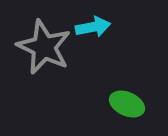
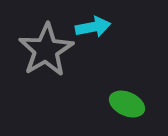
gray star: moved 2 px right, 3 px down; rotated 16 degrees clockwise
